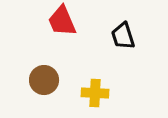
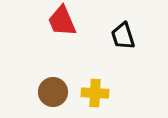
brown circle: moved 9 px right, 12 px down
